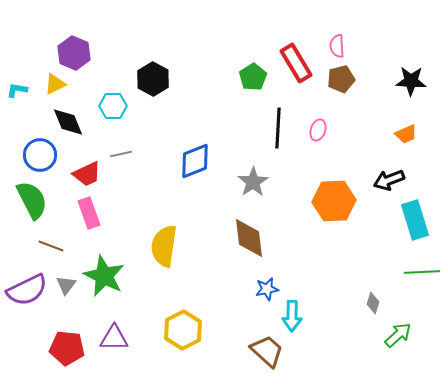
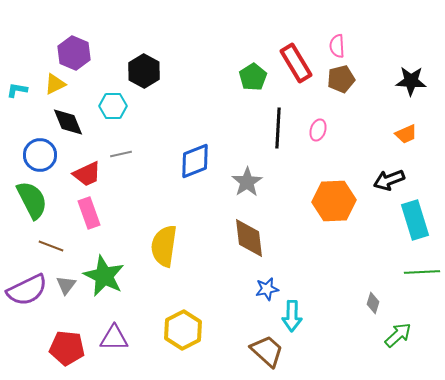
black hexagon: moved 9 px left, 8 px up
gray star: moved 6 px left
